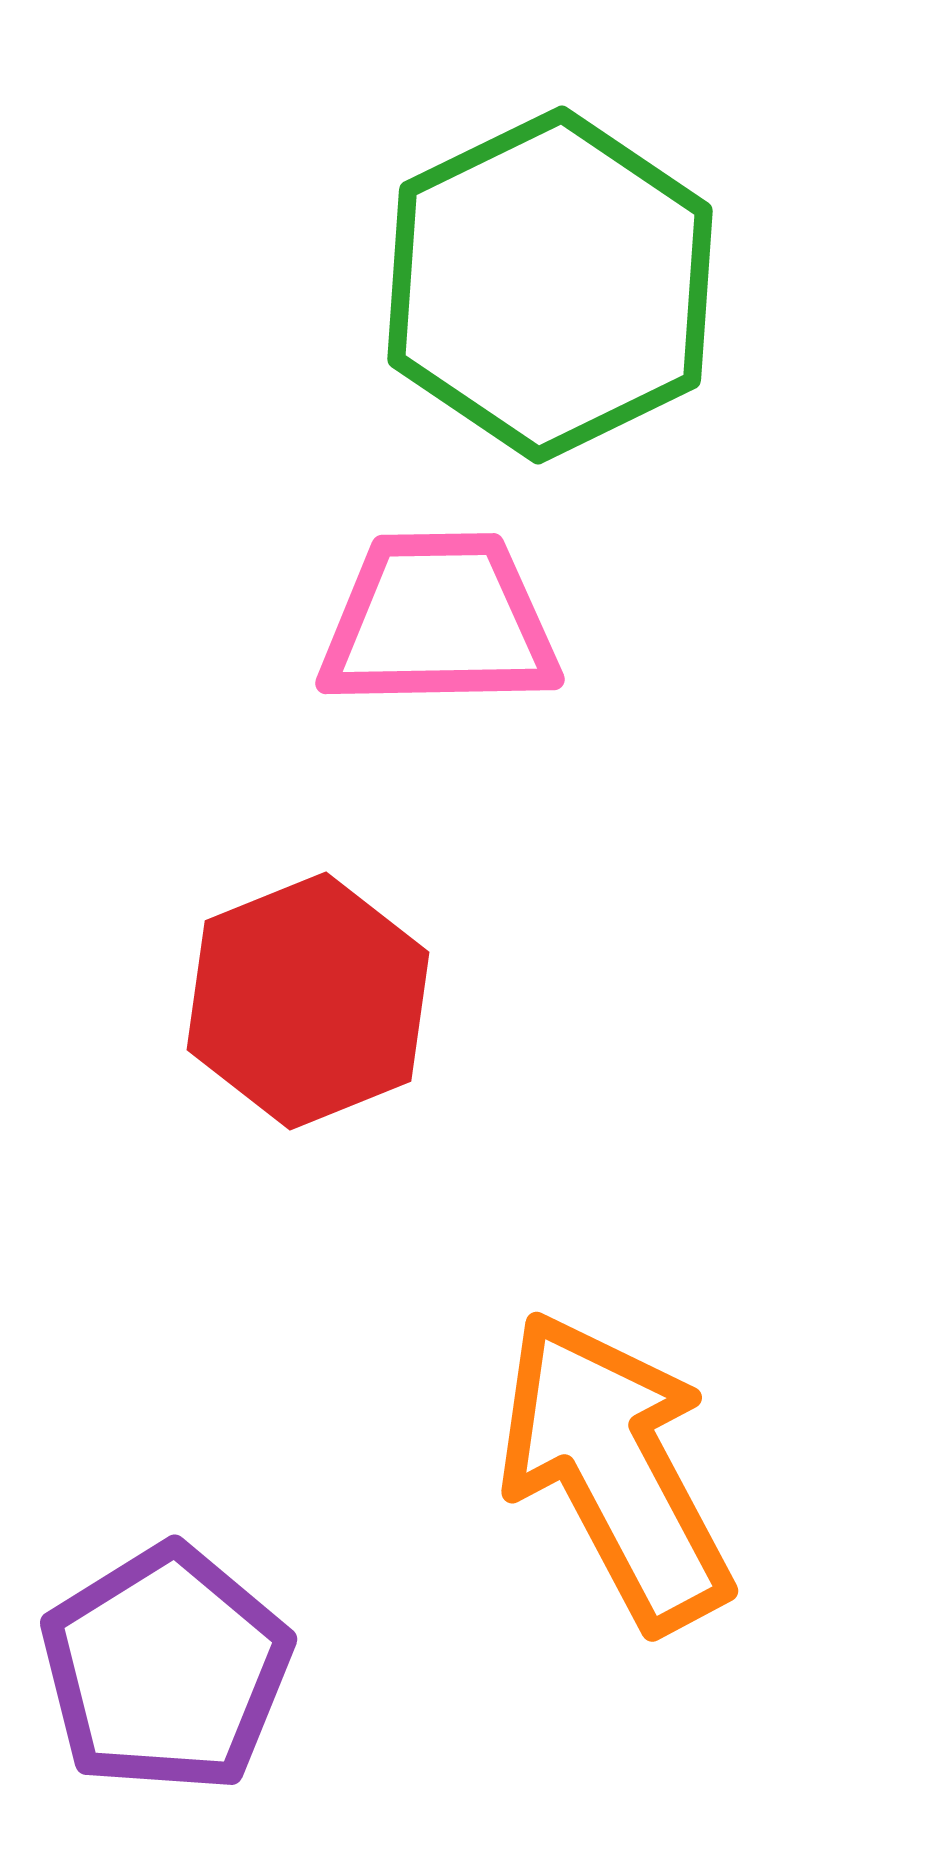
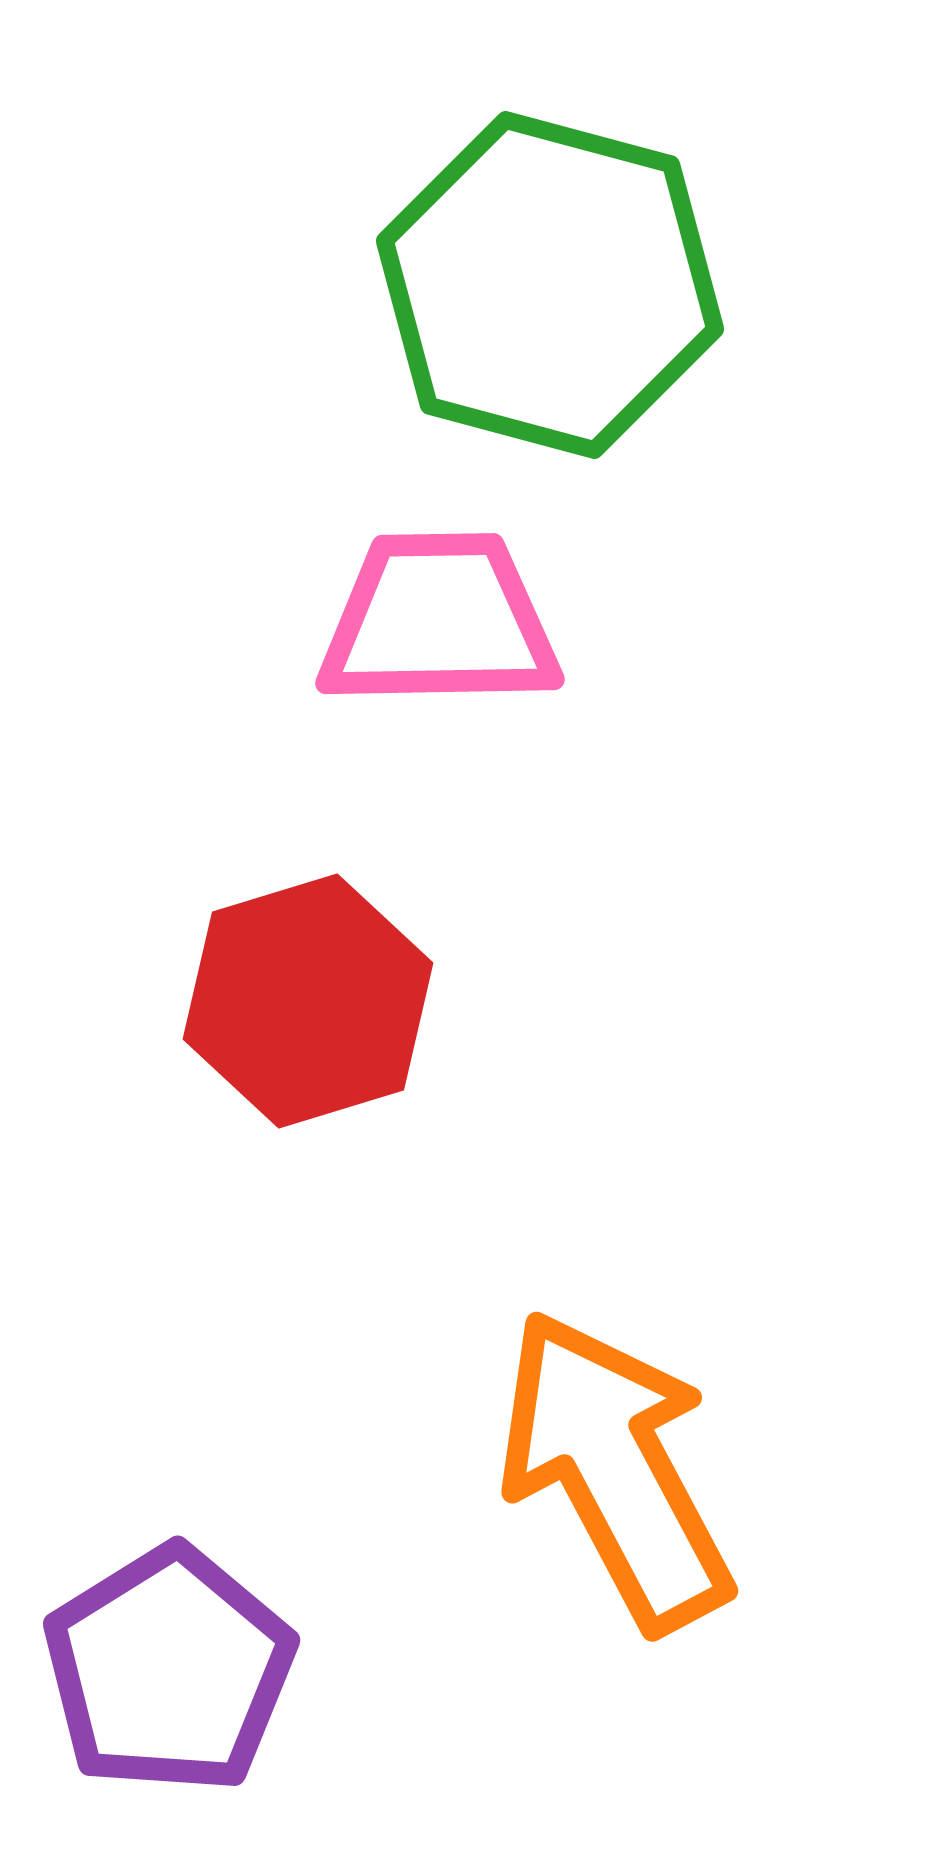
green hexagon: rotated 19 degrees counterclockwise
red hexagon: rotated 5 degrees clockwise
purple pentagon: moved 3 px right, 1 px down
